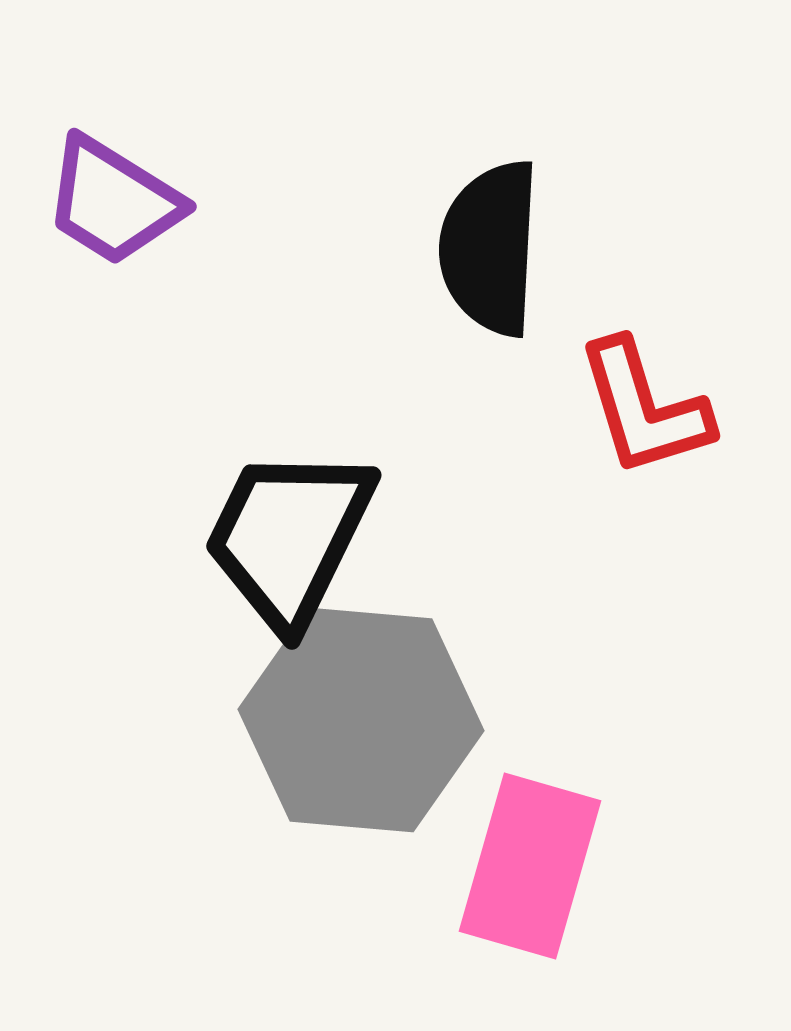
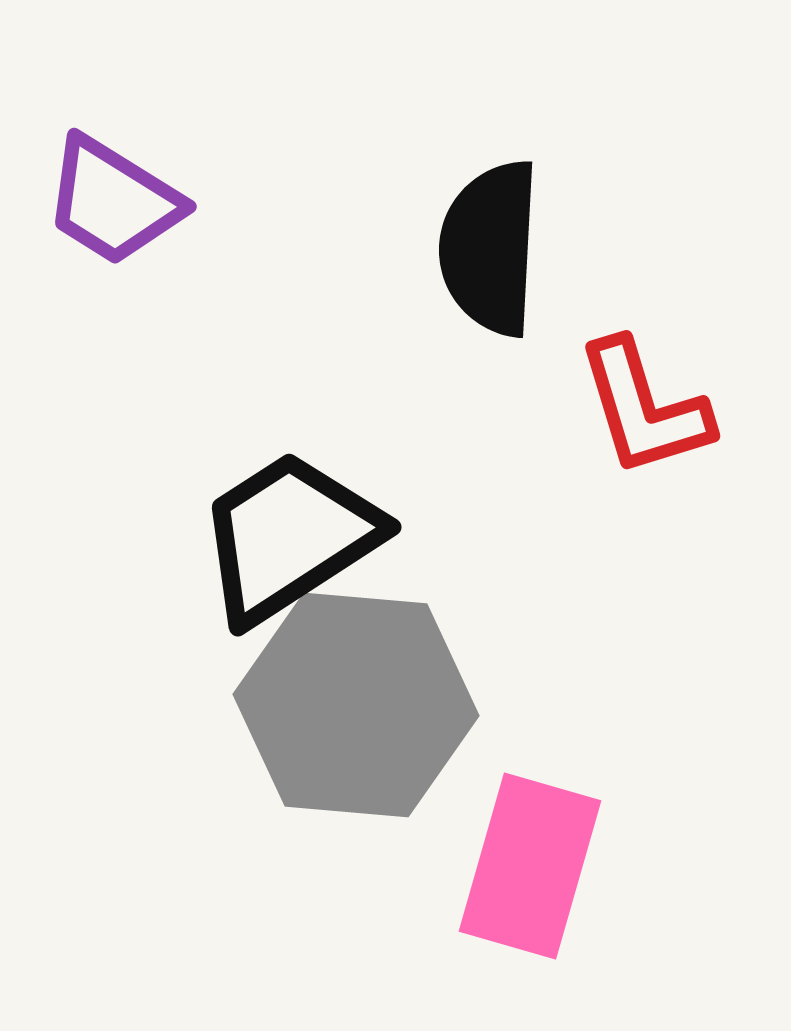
black trapezoid: rotated 31 degrees clockwise
gray hexagon: moved 5 px left, 15 px up
